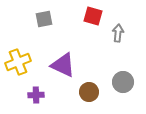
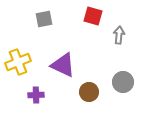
gray arrow: moved 1 px right, 2 px down
